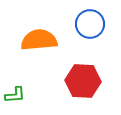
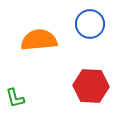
red hexagon: moved 8 px right, 5 px down
green L-shape: moved 3 px down; rotated 80 degrees clockwise
